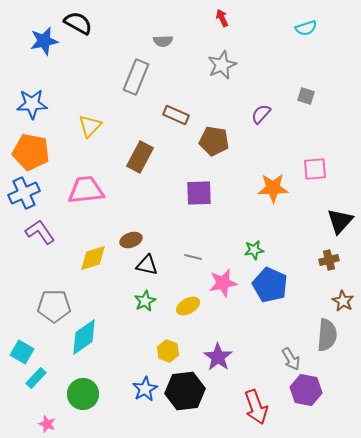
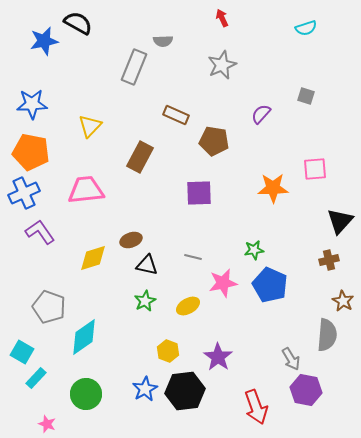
gray rectangle at (136, 77): moved 2 px left, 10 px up
gray pentagon at (54, 306): moved 5 px left, 1 px down; rotated 20 degrees clockwise
green circle at (83, 394): moved 3 px right
